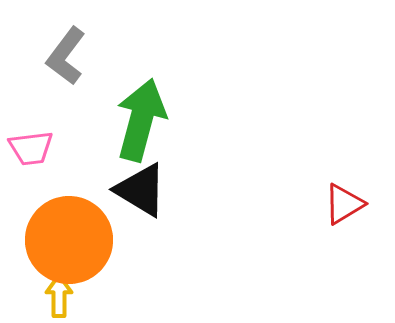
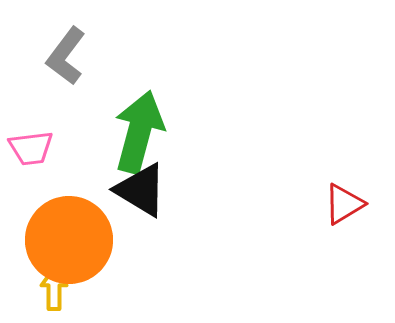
green arrow: moved 2 px left, 12 px down
yellow arrow: moved 5 px left, 7 px up
